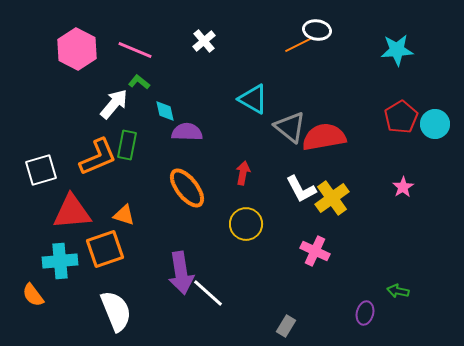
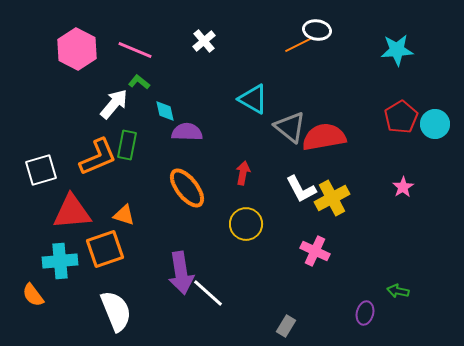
yellow cross: rotated 8 degrees clockwise
